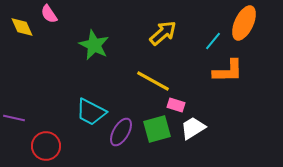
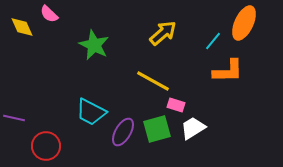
pink semicircle: rotated 12 degrees counterclockwise
purple ellipse: moved 2 px right
